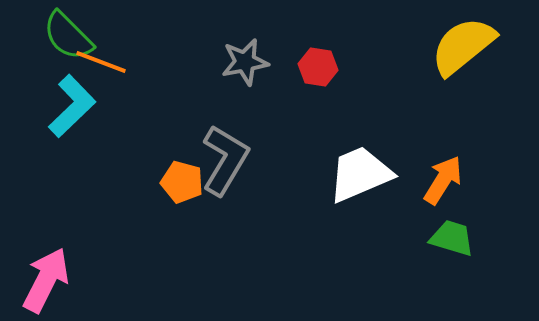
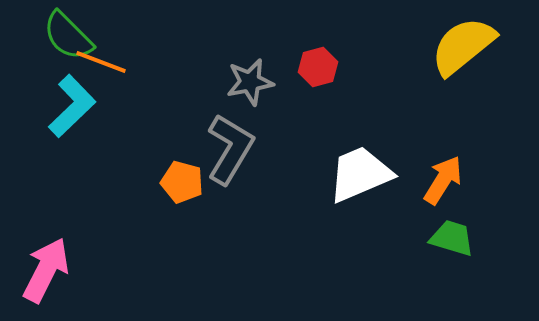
gray star: moved 5 px right, 20 px down
red hexagon: rotated 24 degrees counterclockwise
gray L-shape: moved 5 px right, 11 px up
pink arrow: moved 10 px up
